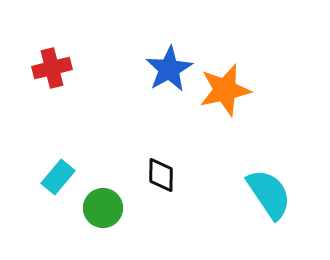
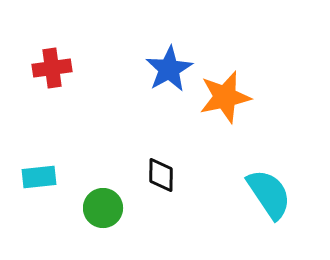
red cross: rotated 6 degrees clockwise
orange star: moved 7 px down
cyan rectangle: moved 19 px left; rotated 44 degrees clockwise
